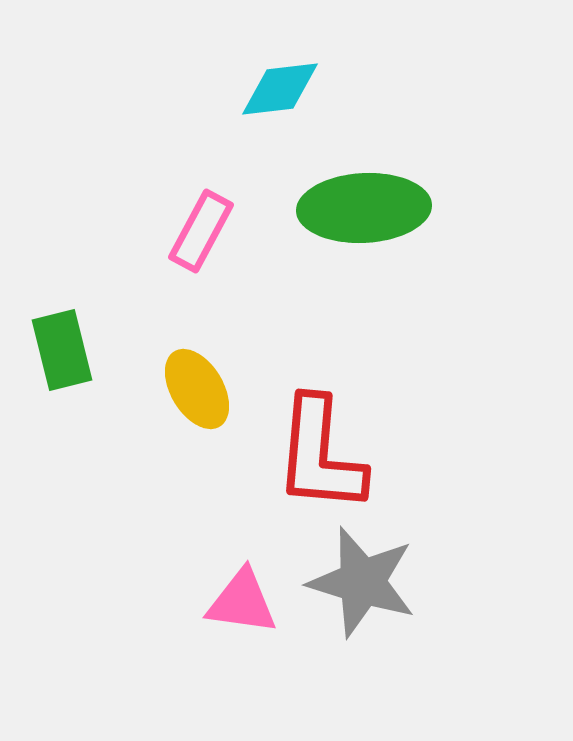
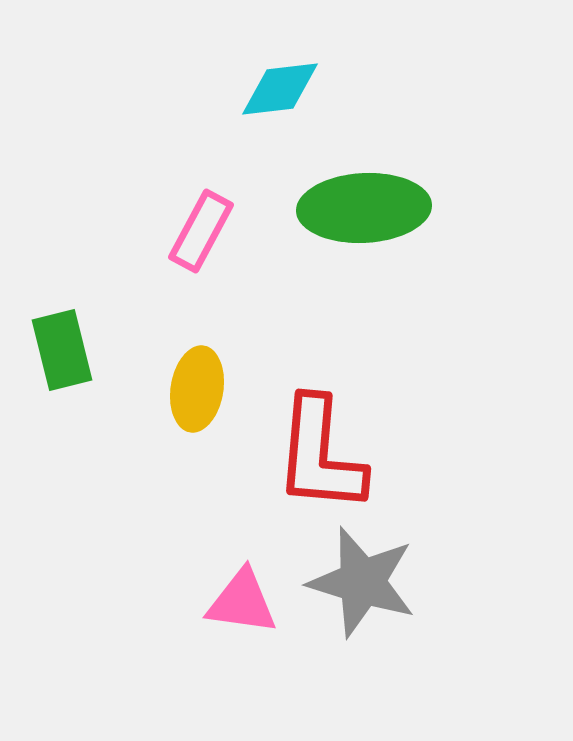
yellow ellipse: rotated 40 degrees clockwise
